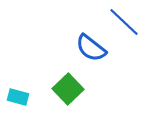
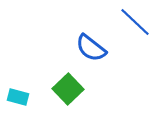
blue line: moved 11 px right
